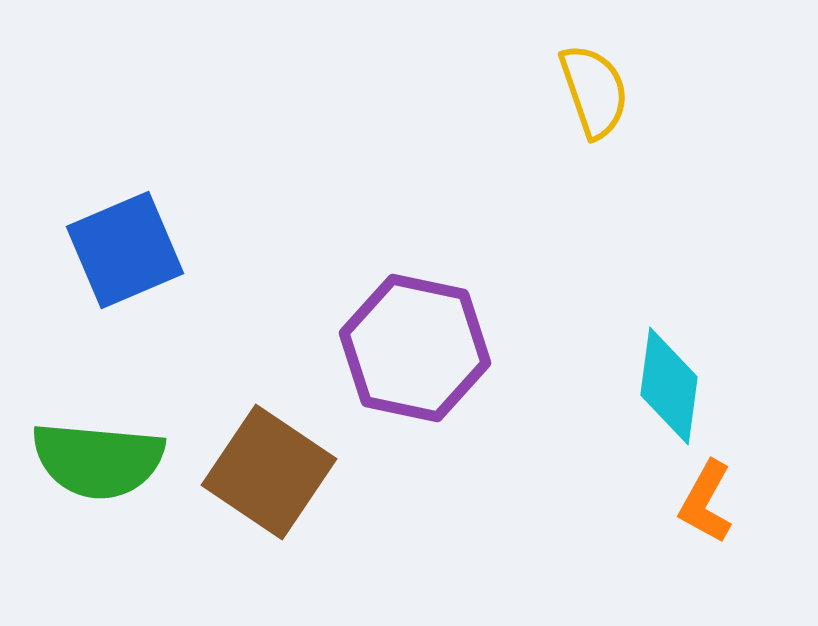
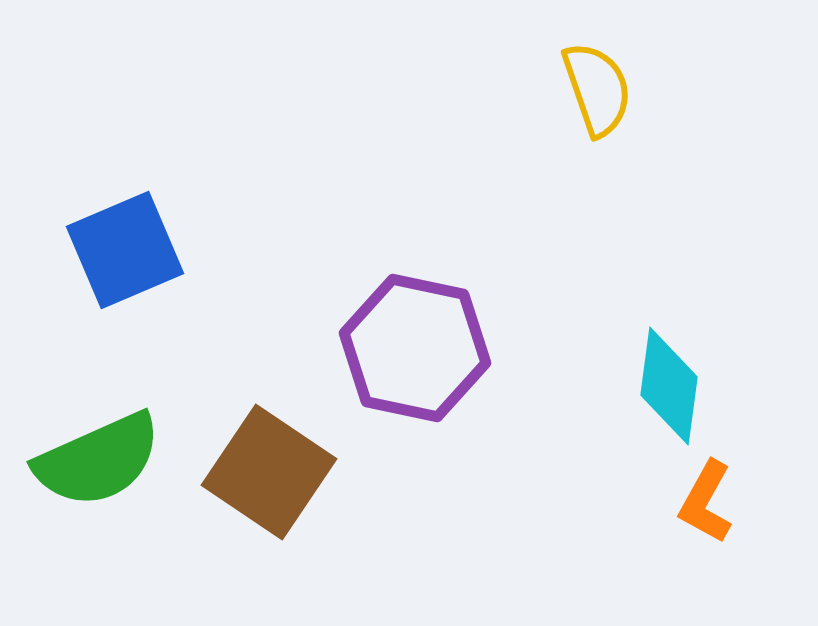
yellow semicircle: moved 3 px right, 2 px up
green semicircle: rotated 29 degrees counterclockwise
